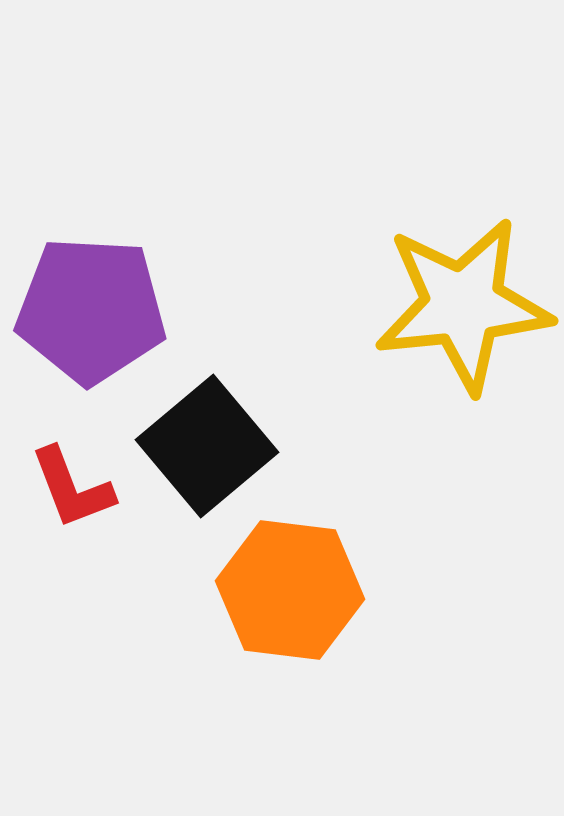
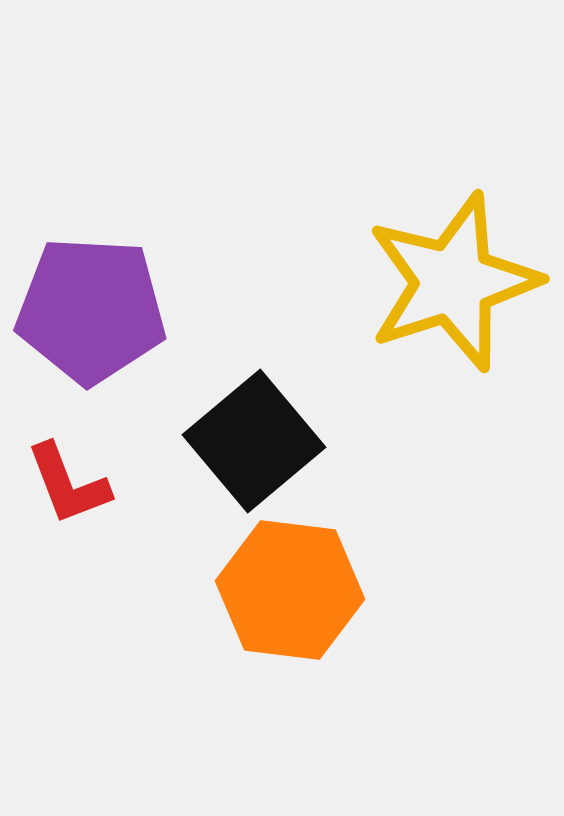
yellow star: moved 10 px left, 23 px up; rotated 12 degrees counterclockwise
black square: moved 47 px right, 5 px up
red L-shape: moved 4 px left, 4 px up
